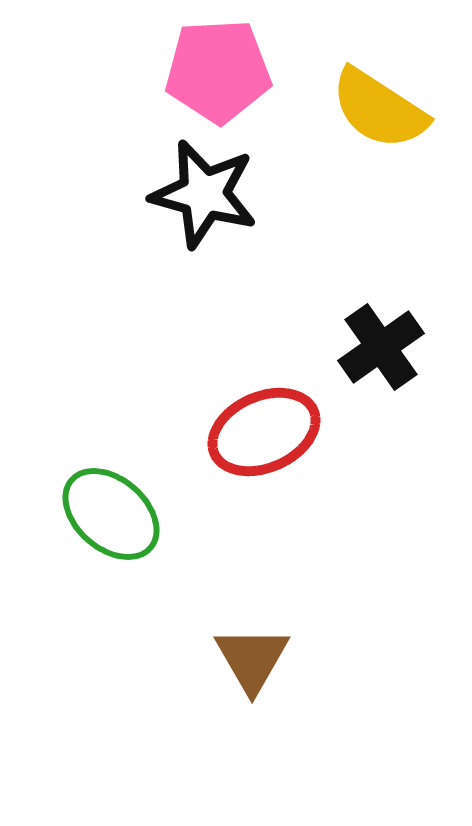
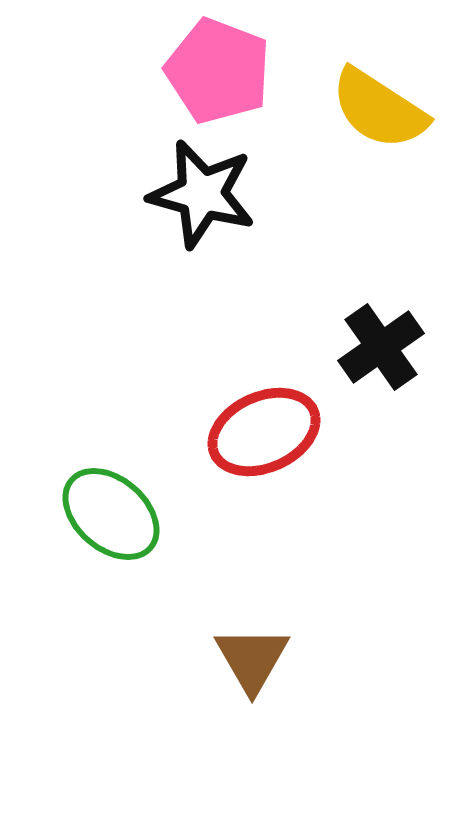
pink pentagon: rotated 24 degrees clockwise
black star: moved 2 px left
